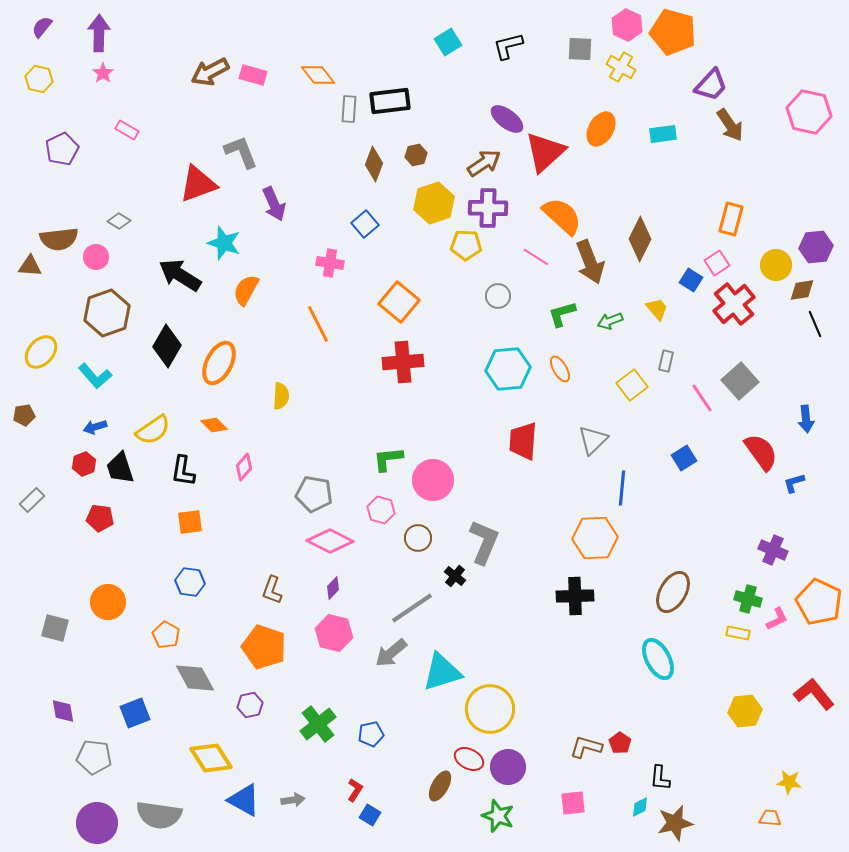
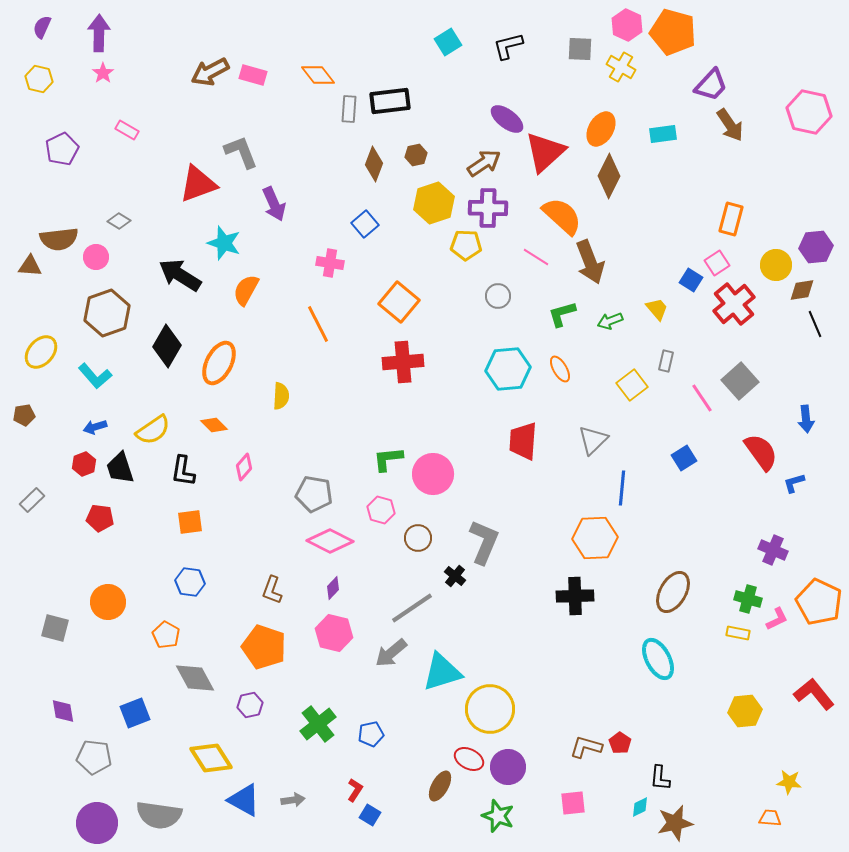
purple semicircle at (42, 27): rotated 15 degrees counterclockwise
brown diamond at (640, 239): moved 31 px left, 63 px up
pink circle at (433, 480): moved 6 px up
